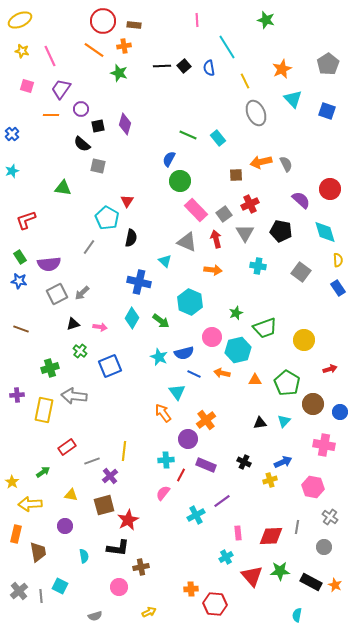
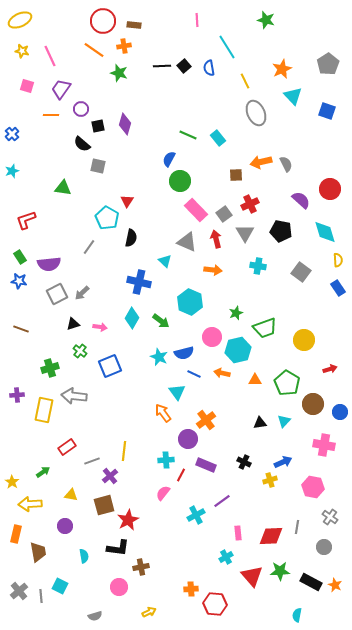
cyan triangle at (293, 99): moved 3 px up
